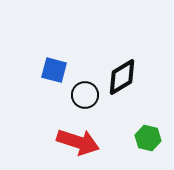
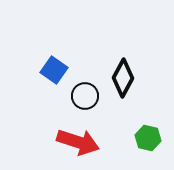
blue square: rotated 20 degrees clockwise
black diamond: moved 1 px right, 1 px down; rotated 30 degrees counterclockwise
black circle: moved 1 px down
